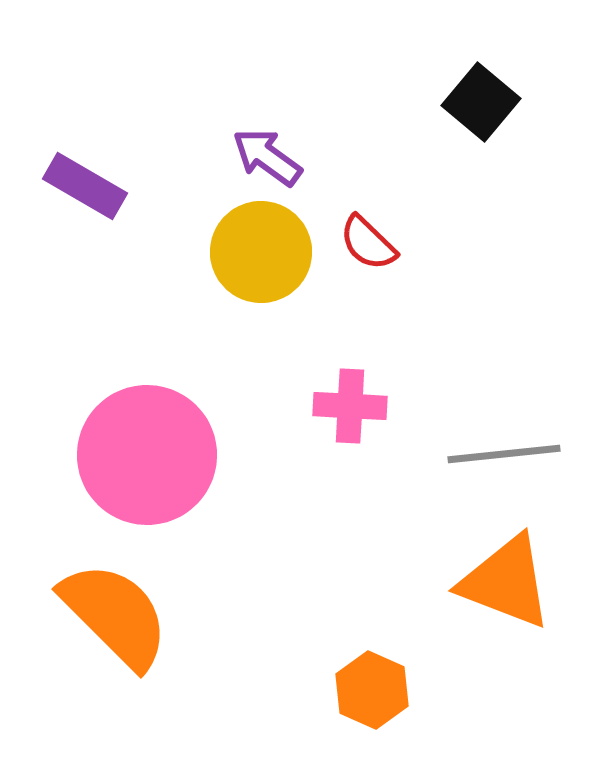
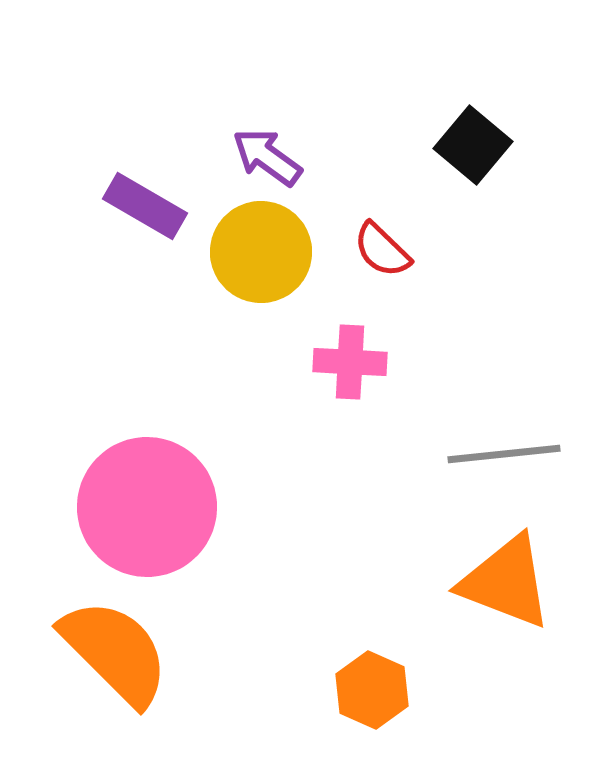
black square: moved 8 px left, 43 px down
purple rectangle: moved 60 px right, 20 px down
red semicircle: moved 14 px right, 7 px down
pink cross: moved 44 px up
pink circle: moved 52 px down
orange semicircle: moved 37 px down
